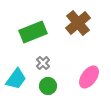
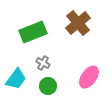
gray cross: rotated 16 degrees counterclockwise
